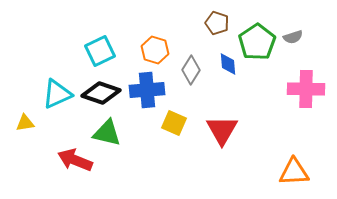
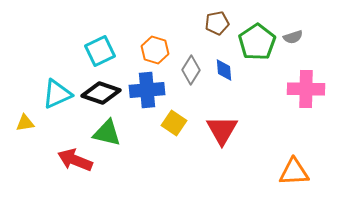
brown pentagon: rotated 30 degrees counterclockwise
blue diamond: moved 4 px left, 6 px down
yellow square: rotated 10 degrees clockwise
